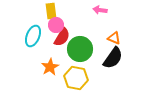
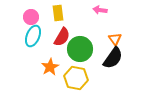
yellow rectangle: moved 7 px right, 2 px down
pink circle: moved 25 px left, 8 px up
orange triangle: moved 1 px right, 1 px down; rotated 32 degrees clockwise
